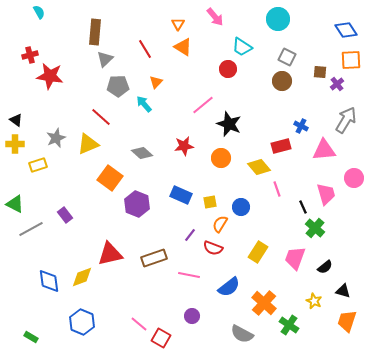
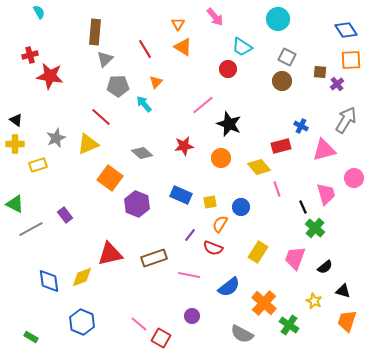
pink triangle at (324, 150): rotated 10 degrees counterclockwise
